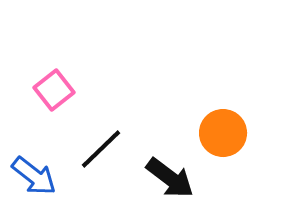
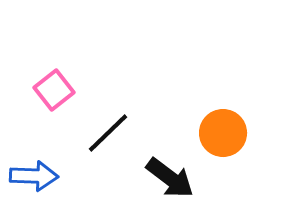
black line: moved 7 px right, 16 px up
blue arrow: rotated 36 degrees counterclockwise
